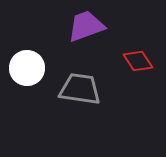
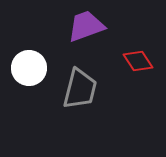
white circle: moved 2 px right
gray trapezoid: rotated 96 degrees clockwise
